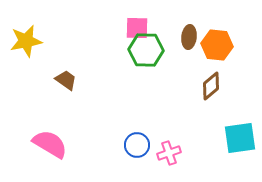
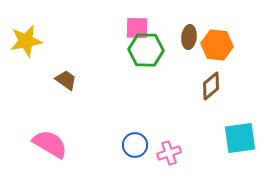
blue circle: moved 2 px left
